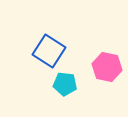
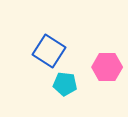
pink hexagon: rotated 12 degrees counterclockwise
